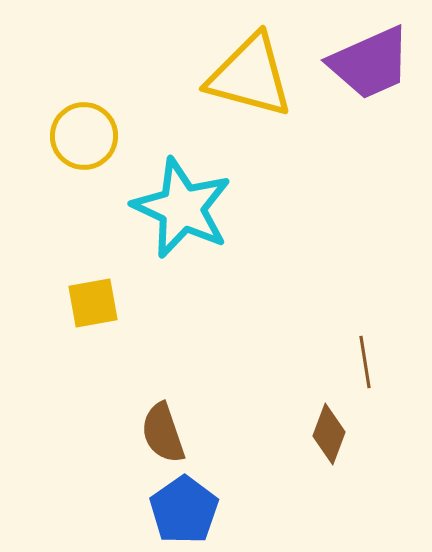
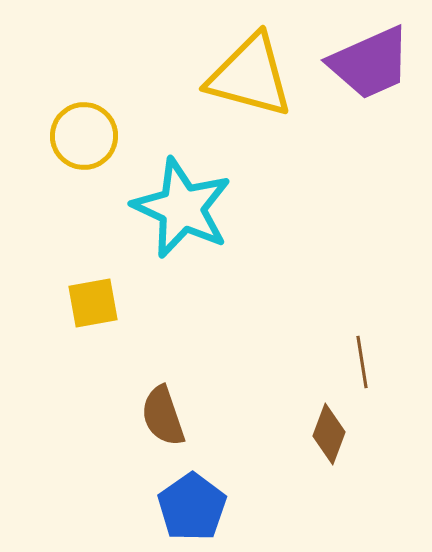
brown line: moved 3 px left
brown semicircle: moved 17 px up
blue pentagon: moved 8 px right, 3 px up
